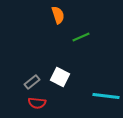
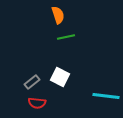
green line: moved 15 px left; rotated 12 degrees clockwise
